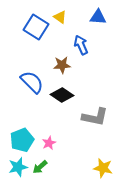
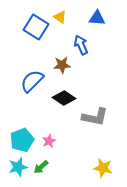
blue triangle: moved 1 px left, 1 px down
blue semicircle: moved 1 px up; rotated 90 degrees counterclockwise
black diamond: moved 2 px right, 3 px down
pink star: moved 2 px up
green arrow: moved 1 px right
